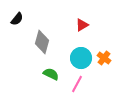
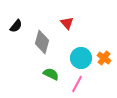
black semicircle: moved 1 px left, 7 px down
red triangle: moved 15 px left, 2 px up; rotated 40 degrees counterclockwise
